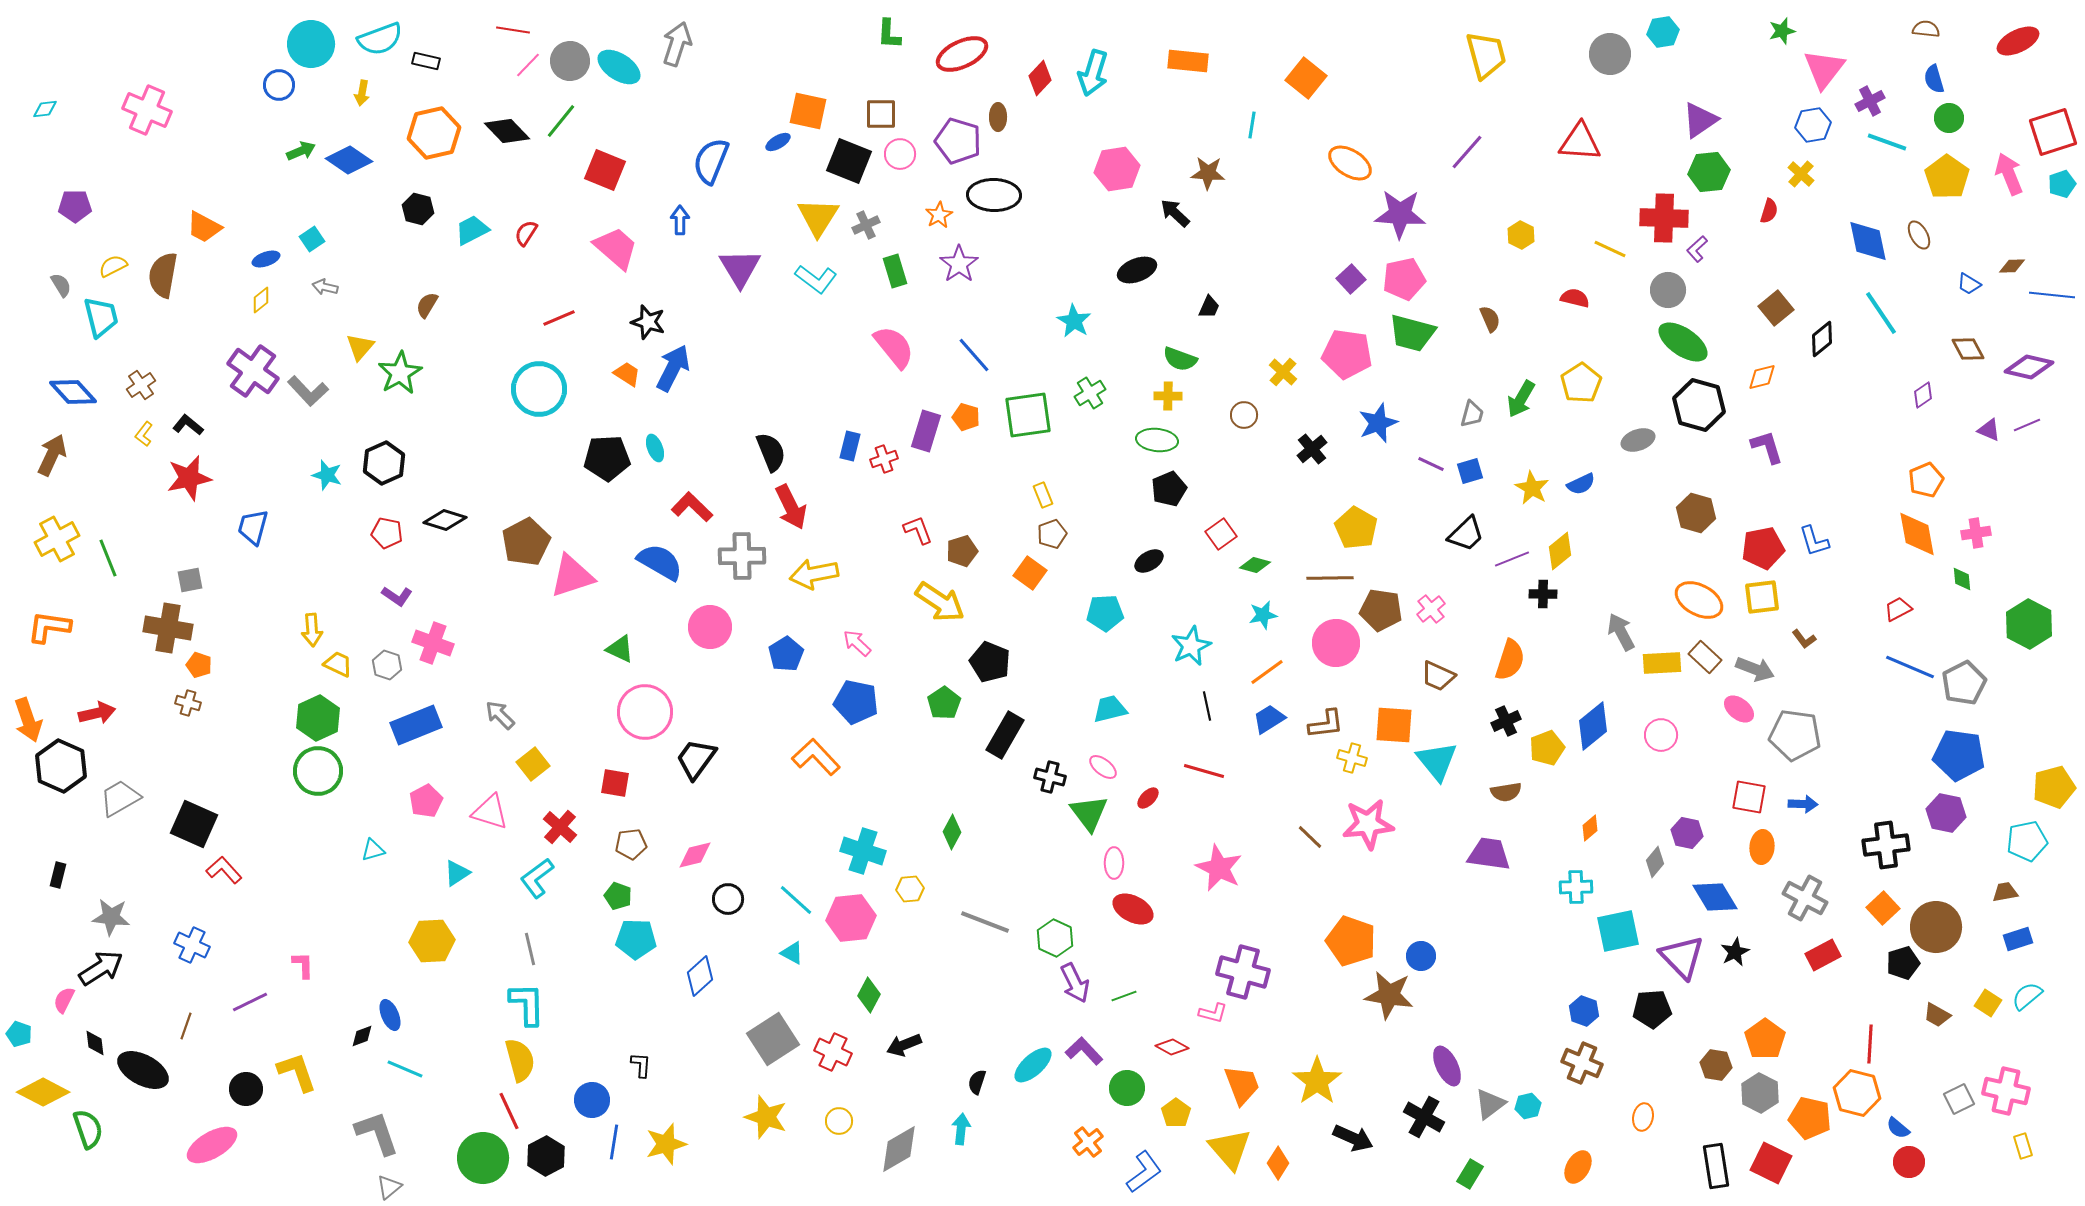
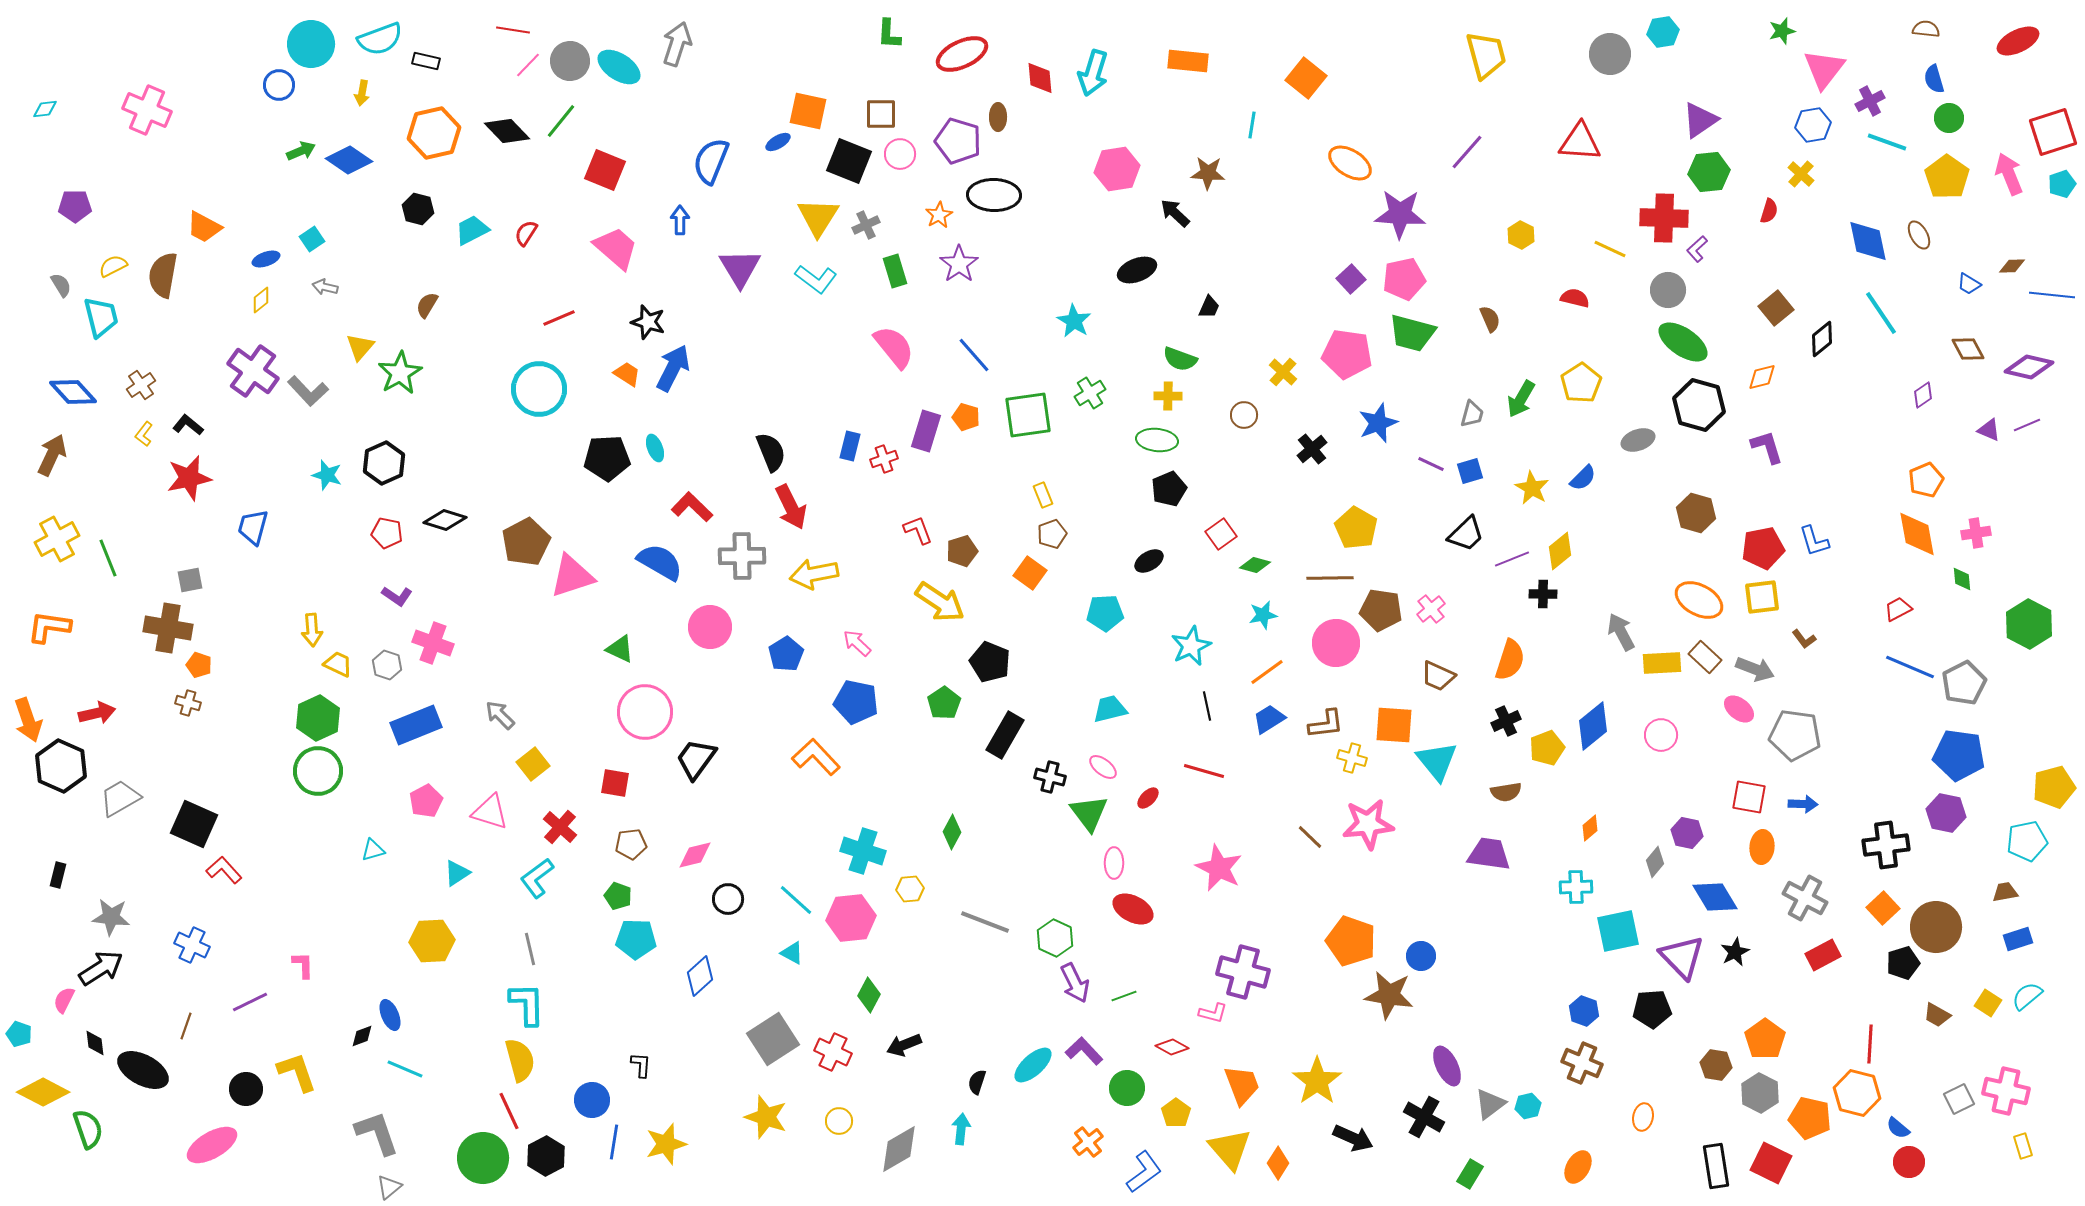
red diamond at (1040, 78): rotated 48 degrees counterclockwise
blue semicircle at (1581, 484): moved 2 px right, 6 px up; rotated 20 degrees counterclockwise
